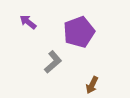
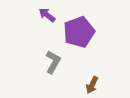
purple arrow: moved 19 px right, 7 px up
gray L-shape: rotated 20 degrees counterclockwise
